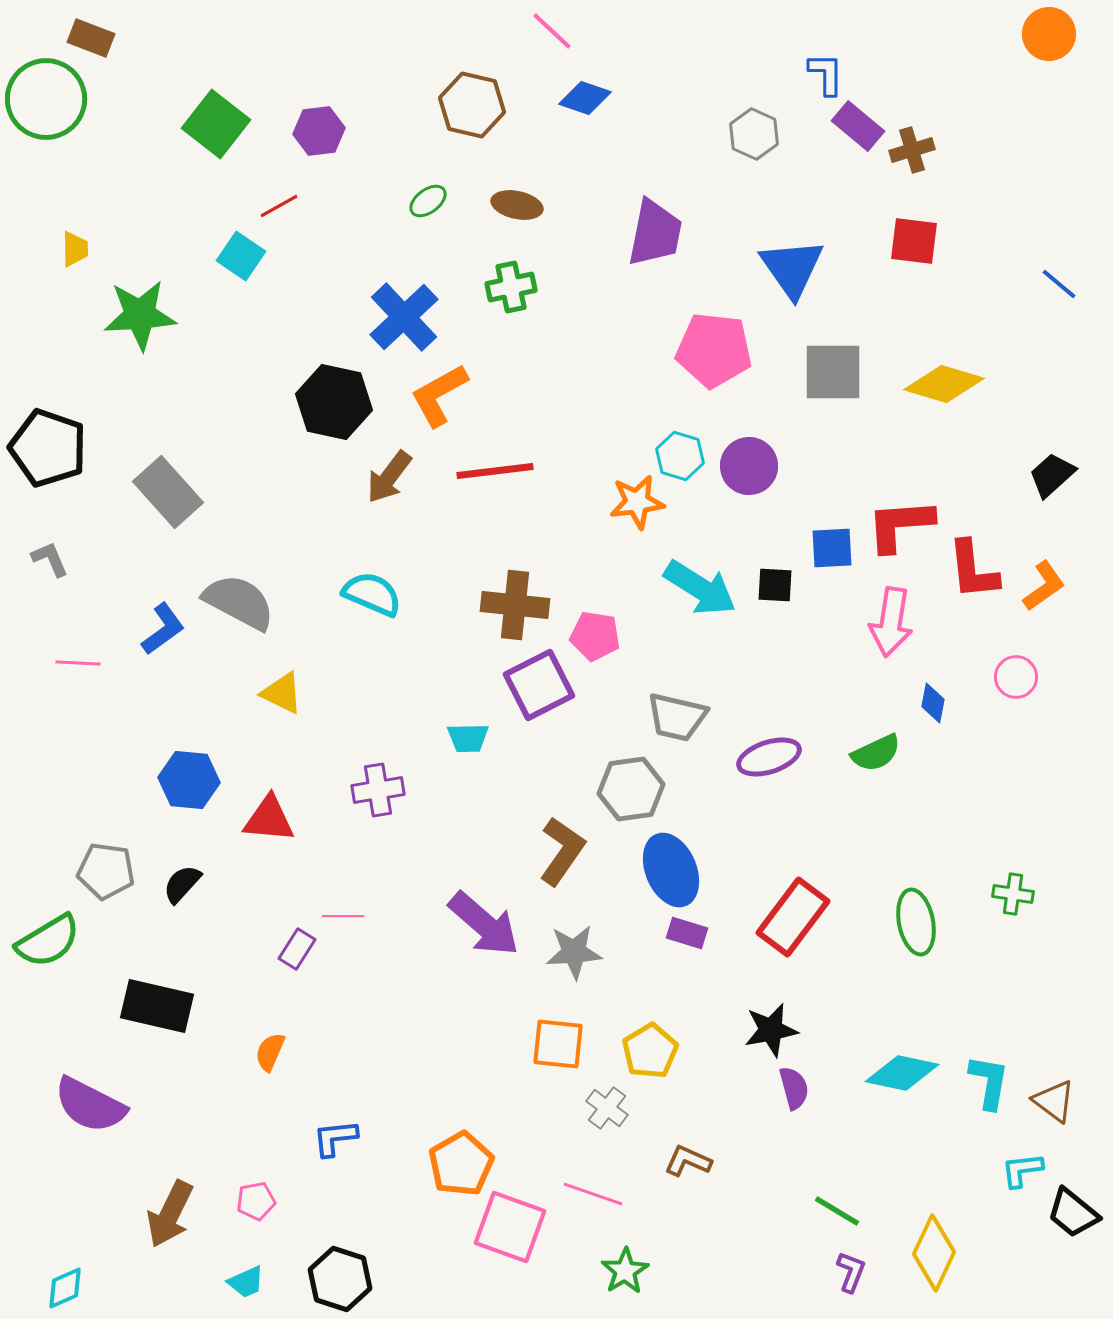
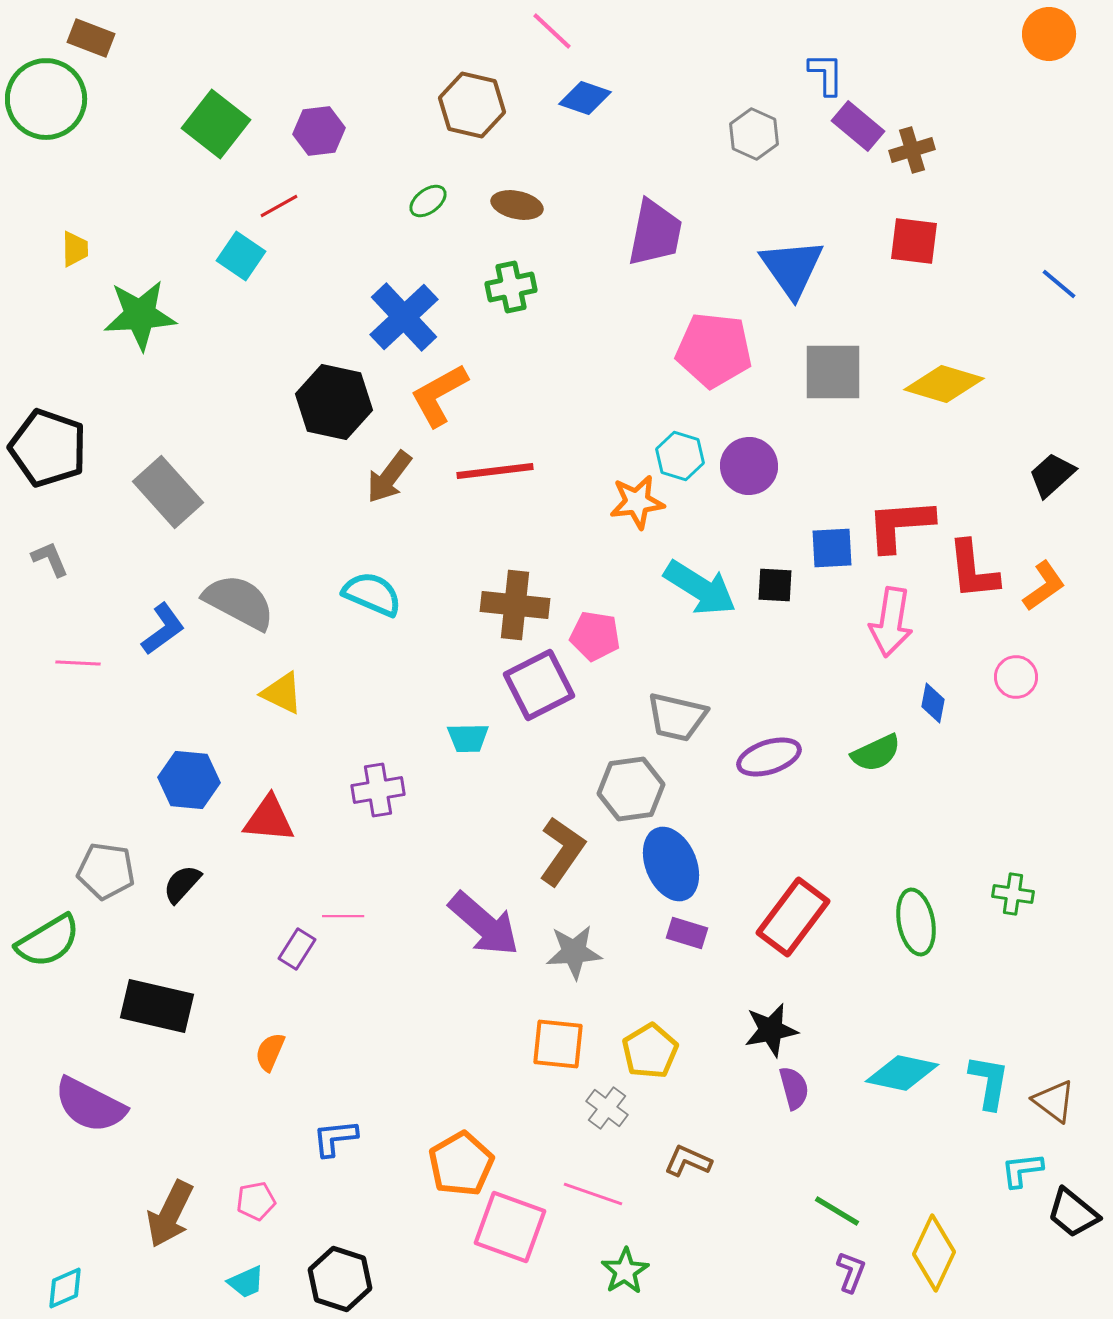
blue ellipse at (671, 870): moved 6 px up
